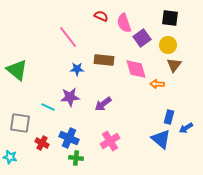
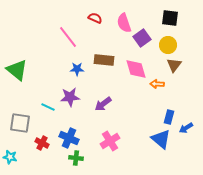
red semicircle: moved 6 px left, 2 px down
